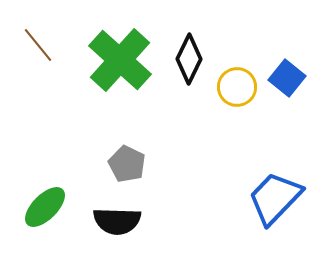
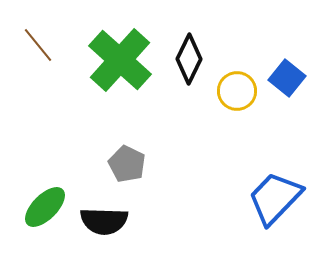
yellow circle: moved 4 px down
black semicircle: moved 13 px left
